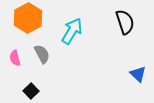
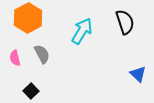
cyan arrow: moved 10 px right
